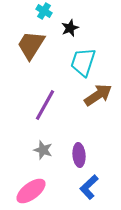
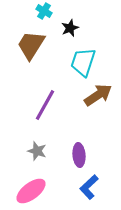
gray star: moved 6 px left, 1 px down
